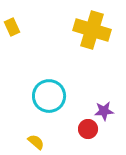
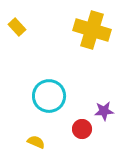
yellow rectangle: moved 5 px right; rotated 18 degrees counterclockwise
red circle: moved 6 px left
yellow semicircle: rotated 18 degrees counterclockwise
